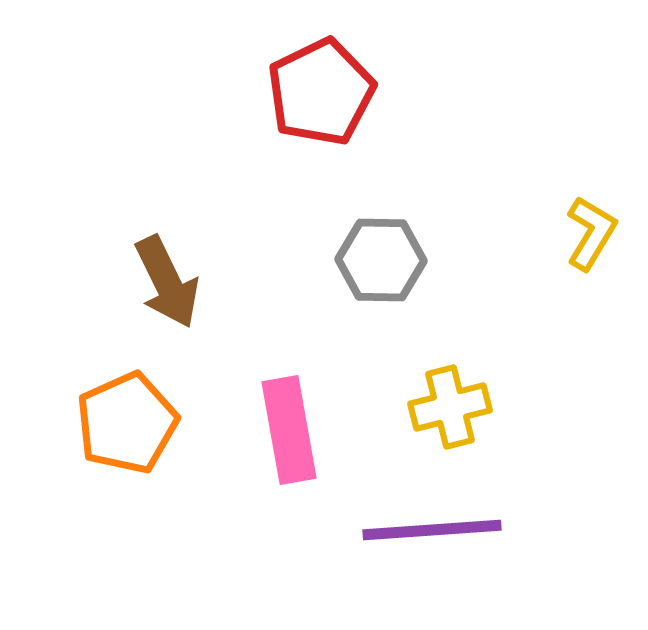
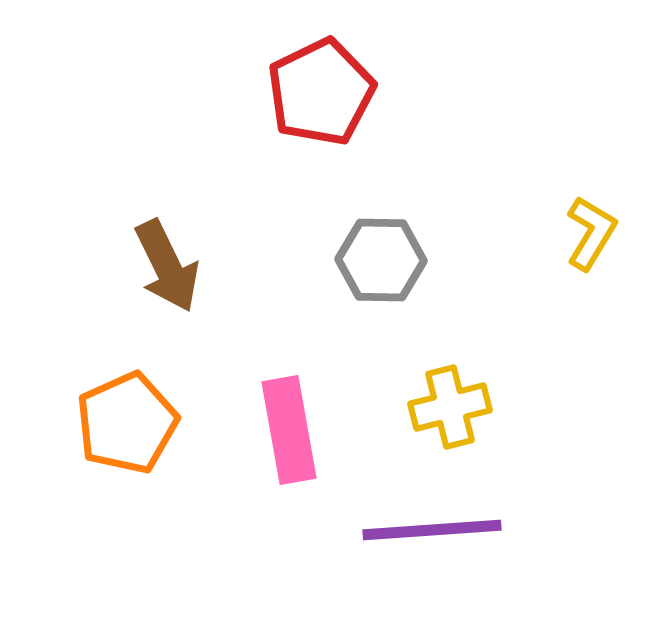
brown arrow: moved 16 px up
